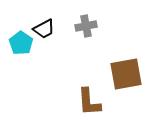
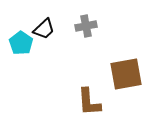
black trapezoid: rotated 15 degrees counterclockwise
